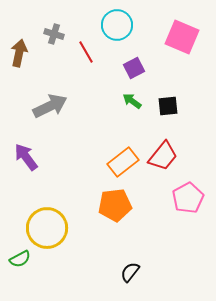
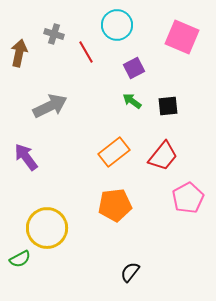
orange rectangle: moved 9 px left, 10 px up
